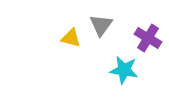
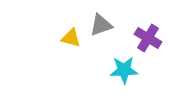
gray triangle: rotated 35 degrees clockwise
cyan star: rotated 12 degrees counterclockwise
